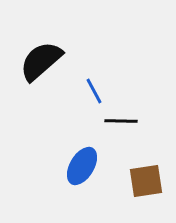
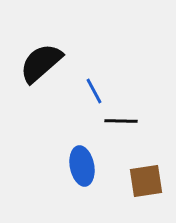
black semicircle: moved 2 px down
blue ellipse: rotated 42 degrees counterclockwise
